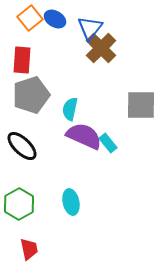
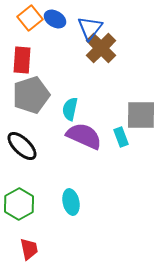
gray square: moved 10 px down
cyan rectangle: moved 13 px right, 6 px up; rotated 18 degrees clockwise
